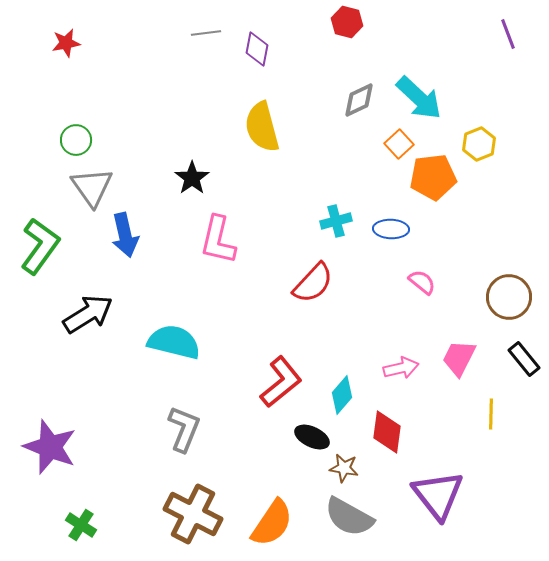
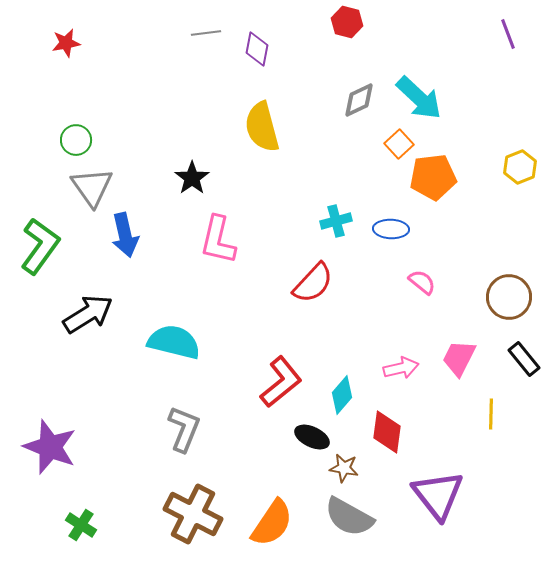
yellow hexagon: moved 41 px right, 23 px down
